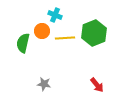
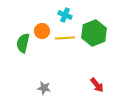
cyan cross: moved 10 px right
gray star: moved 4 px down
